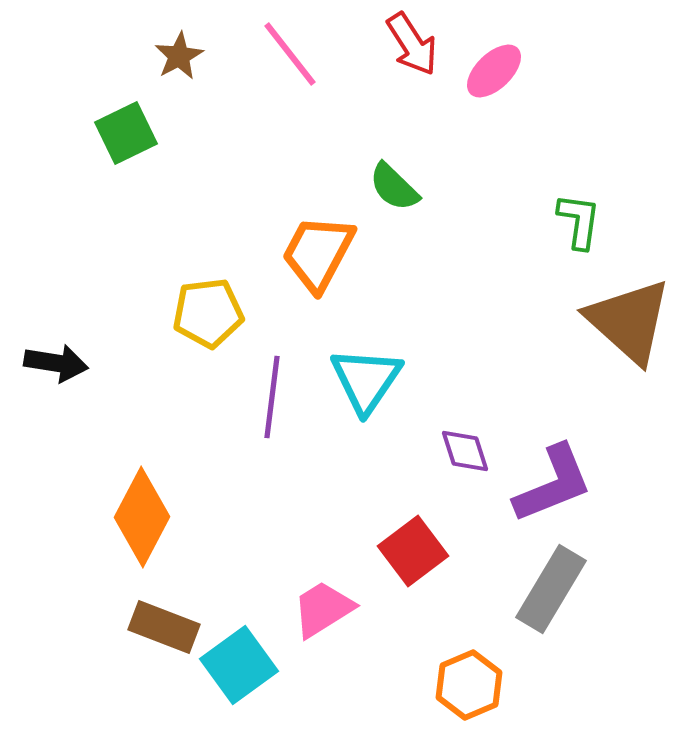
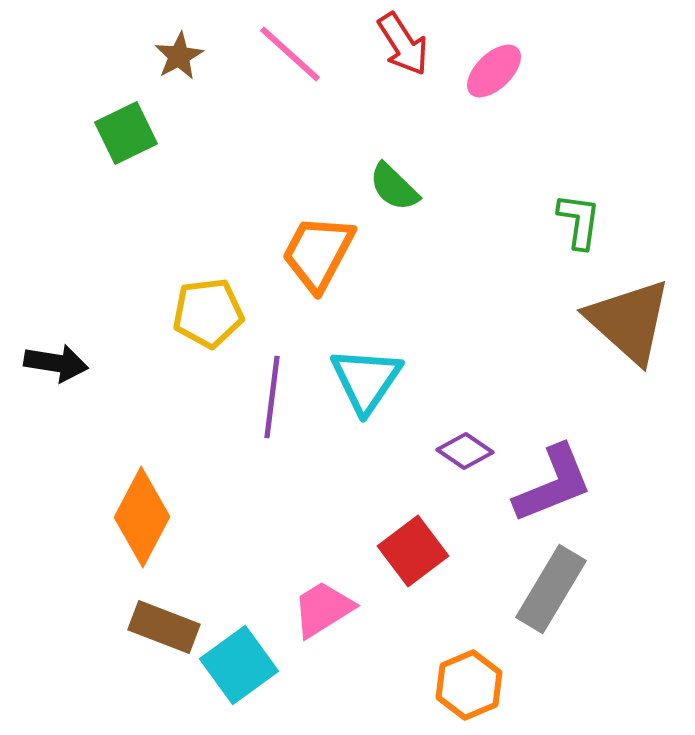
red arrow: moved 9 px left
pink line: rotated 10 degrees counterclockwise
purple diamond: rotated 38 degrees counterclockwise
